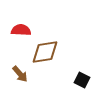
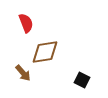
red semicircle: moved 5 px right, 7 px up; rotated 66 degrees clockwise
brown arrow: moved 3 px right, 1 px up
